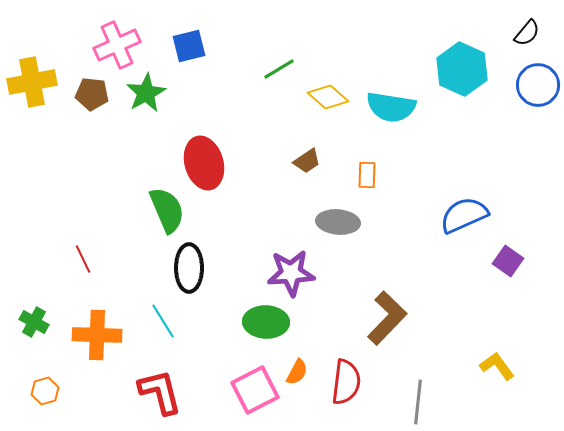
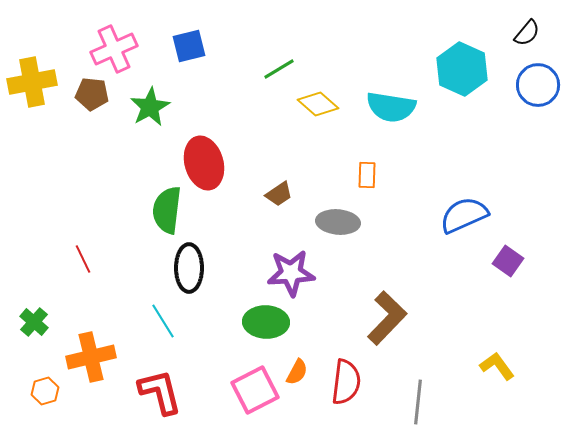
pink cross: moved 3 px left, 4 px down
green star: moved 4 px right, 14 px down
yellow diamond: moved 10 px left, 7 px down
brown trapezoid: moved 28 px left, 33 px down
green semicircle: rotated 150 degrees counterclockwise
green cross: rotated 12 degrees clockwise
orange cross: moved 6 px left, 22 px down; rotated 15 degrees counterclockwise
